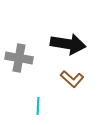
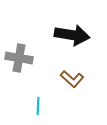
black arrow: moved 4 px right, 9 px up
